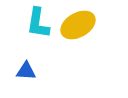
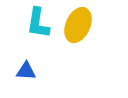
yellow ellipse: rotated 36 degrees counterclockwise
